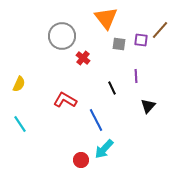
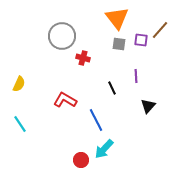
orange triangle: moved 11 px right
red cross: rotated 24 degrees counterclockwise
